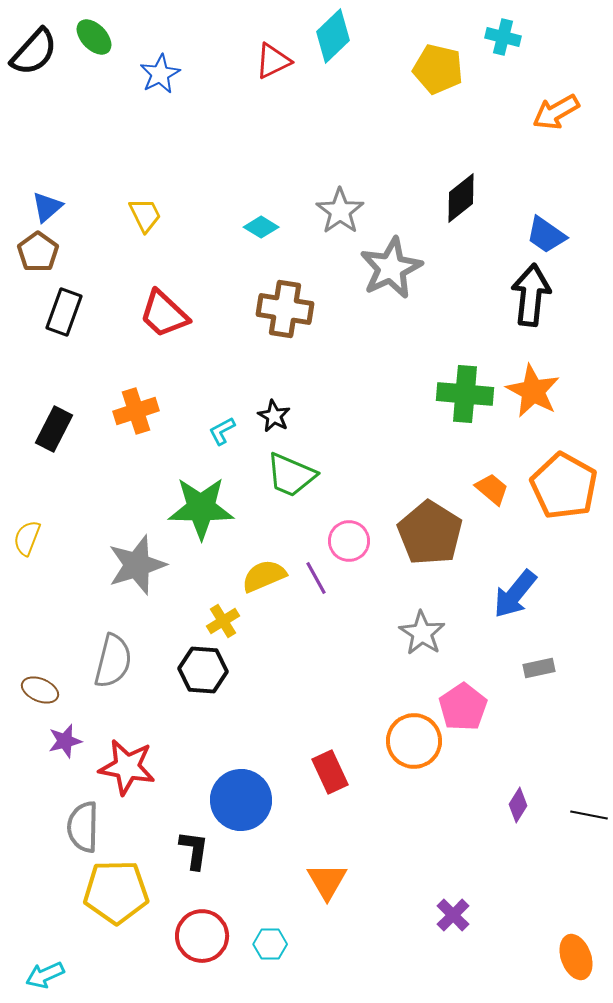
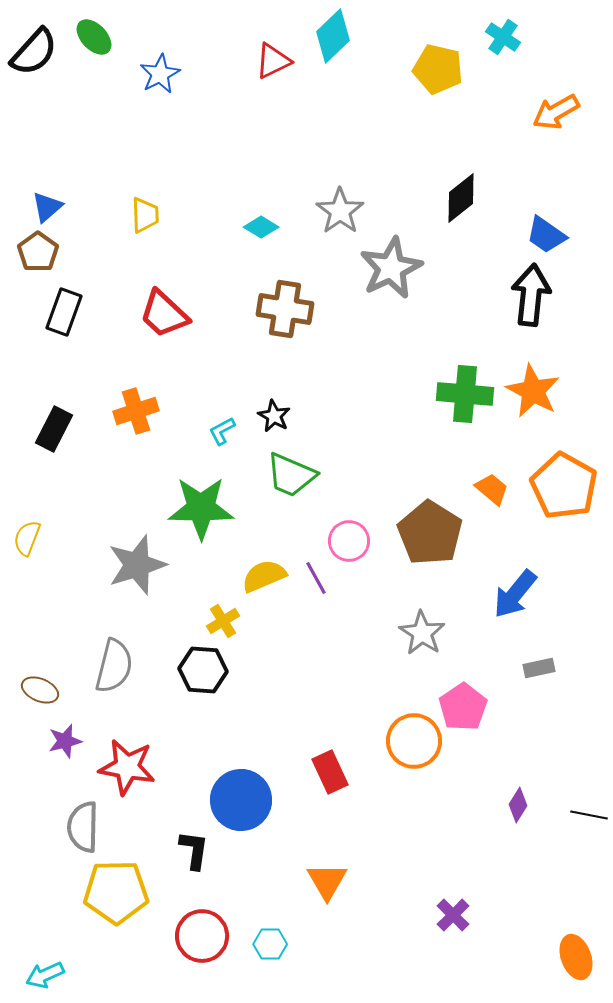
cyan cross at (503, 37): rotated 20 degrees clockwise
yellow trapezoid at (145, 215): rotated 24 degrees clockwise
gray semicircle at (113, 661): moved 1 px right, 5 px down
